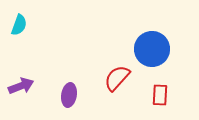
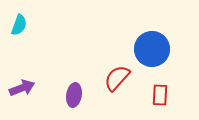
purple arrow: moved 1 px right, 2 px down
purple ellipse: moved 5 px right
